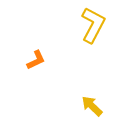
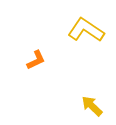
yellow L-shape: moved 7 px left, 5 px down; rotated 84 degrees counterclockwise
